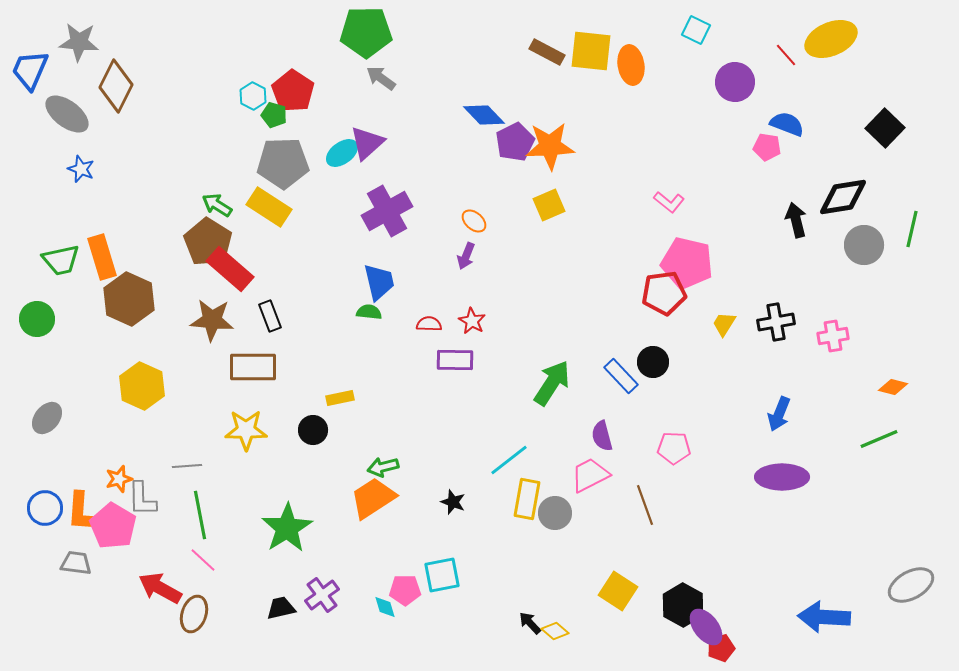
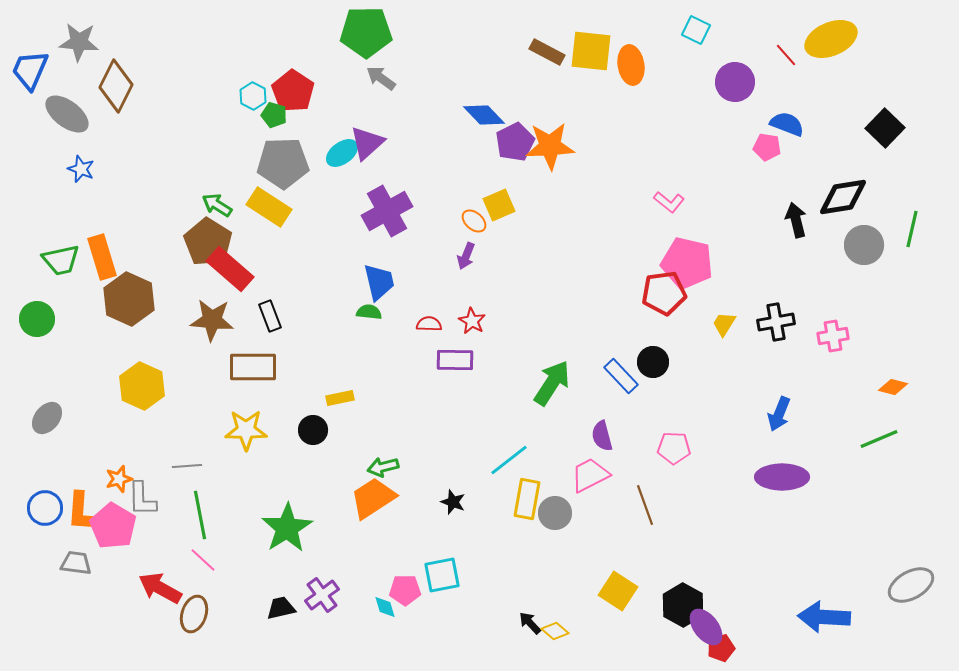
yellow square at (549, 205): moved 50 px left
